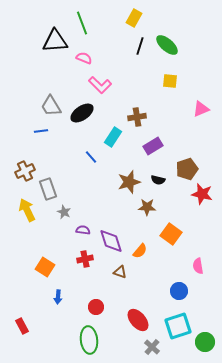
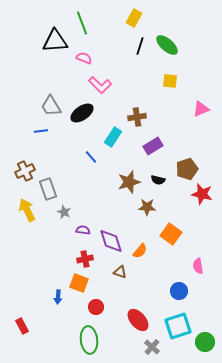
orange square at (45, 267): moved 34 px right, 16 px down; rotated 12 degrees counterclockwise
